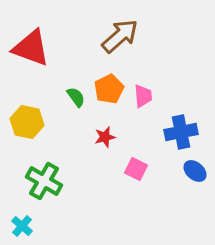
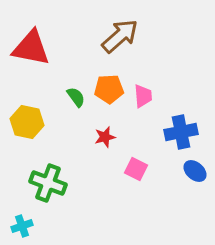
red triangle: rotated 9 degrees counterclockwise
orange pentagon: rotated 24 degrees clockwise
green cross: moved 4 px right, 2 px down; rotated 9 degrees counterclockwise
cyan cross: rotated 30 degrees clockwise
